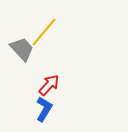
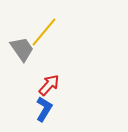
gray trapezoid: rotated 8 degrees clockwise
